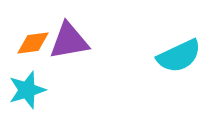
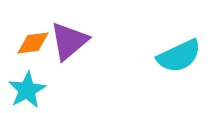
purple triangle: rotated 30 degrees counterclockwise
cyan star: rotated 12 degrees counterclockwise
